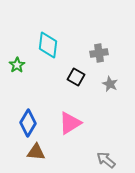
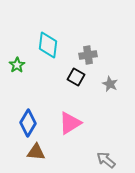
gray cross: moved 11 px left, 2 px down
